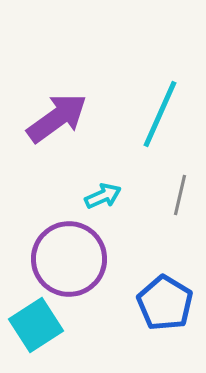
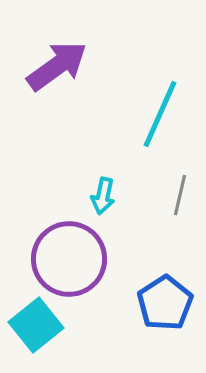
purple arrow: moved 52 px up
cyan arrow: rotated 126 degrees clockwise
blue pentagon: rotated 8 degrees clockwise
cyan square: rotated 6 degrees counterclockwise
